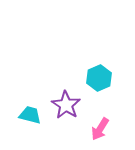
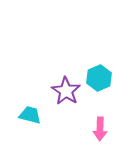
purple star: moved 14 px up
pink arrow: rotated 30 degrees counterclockwise
